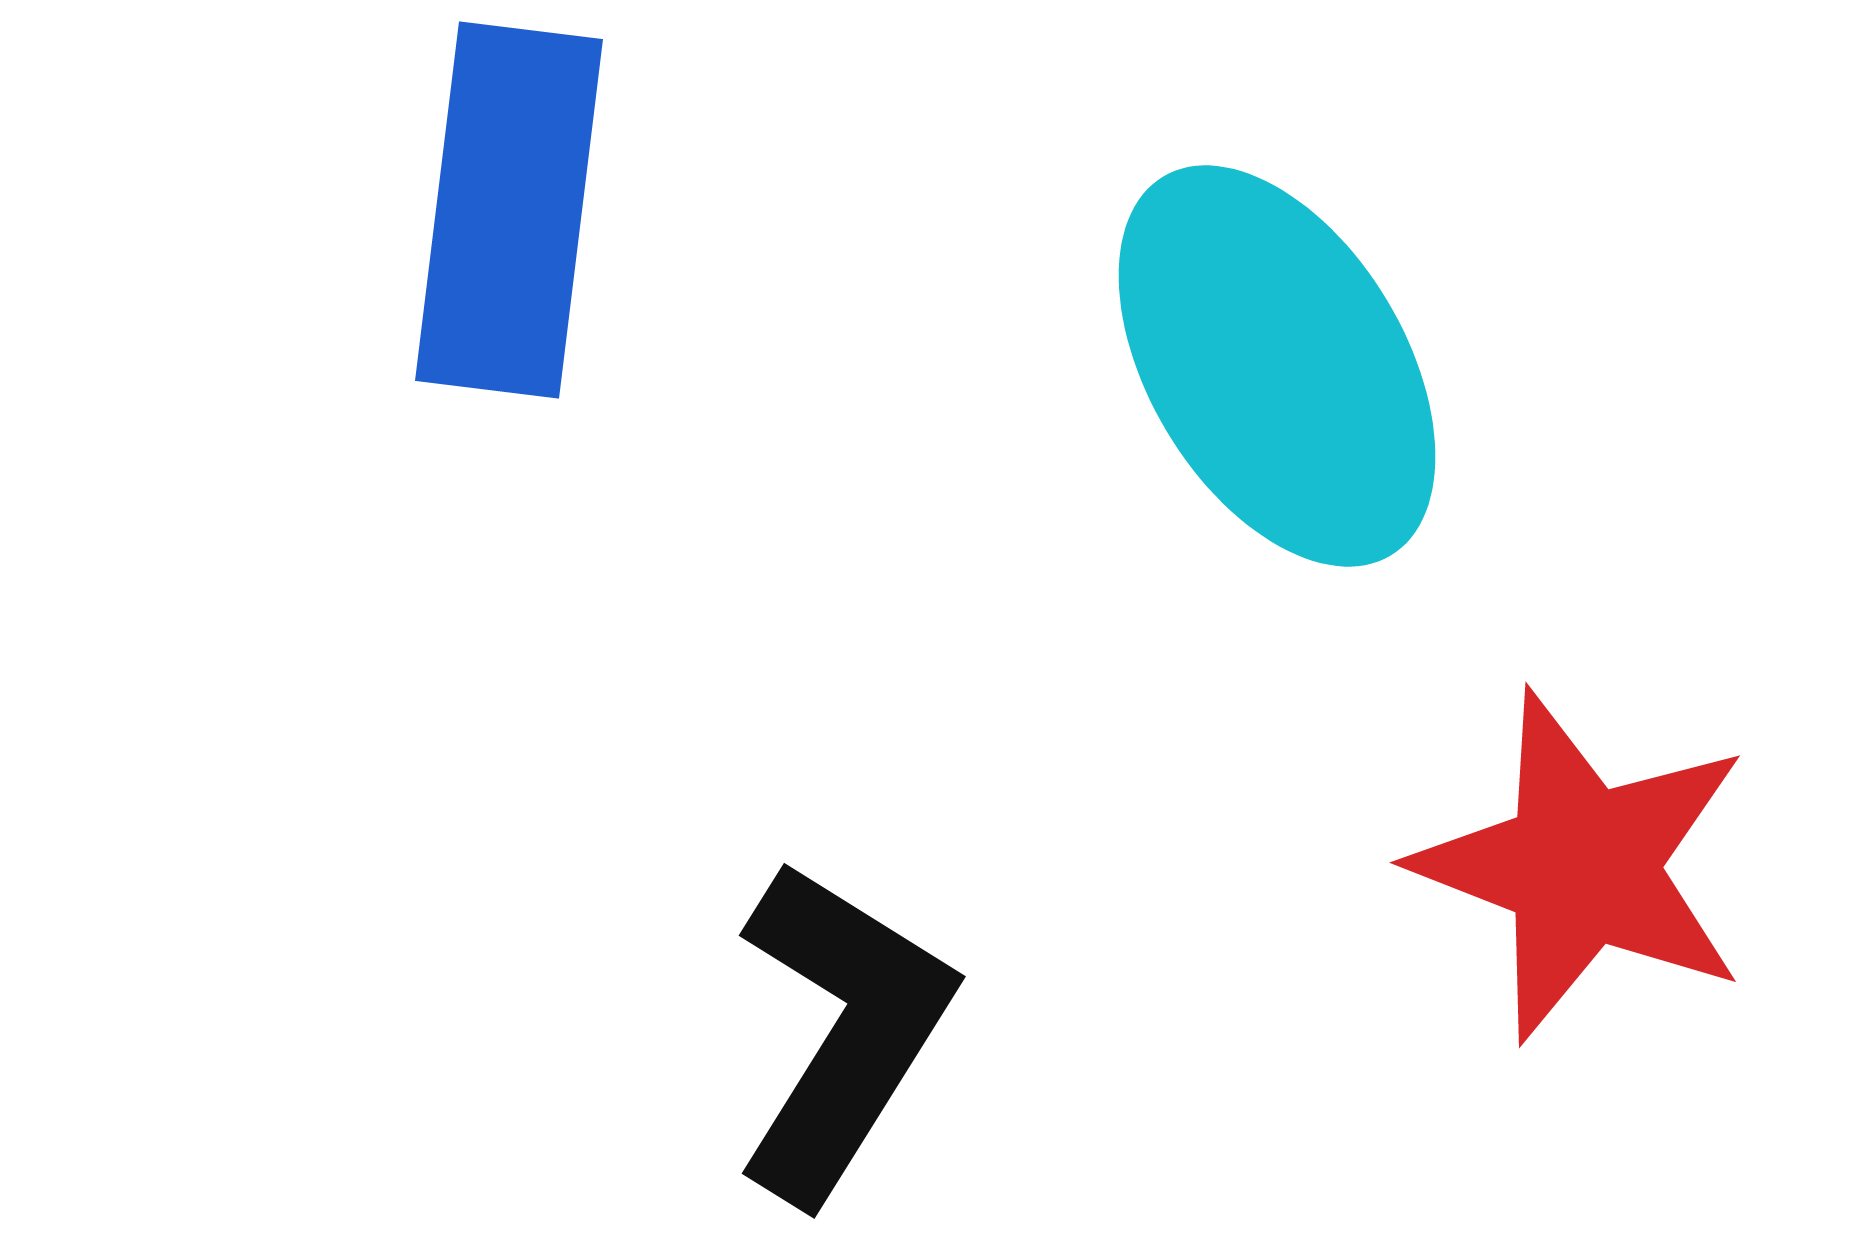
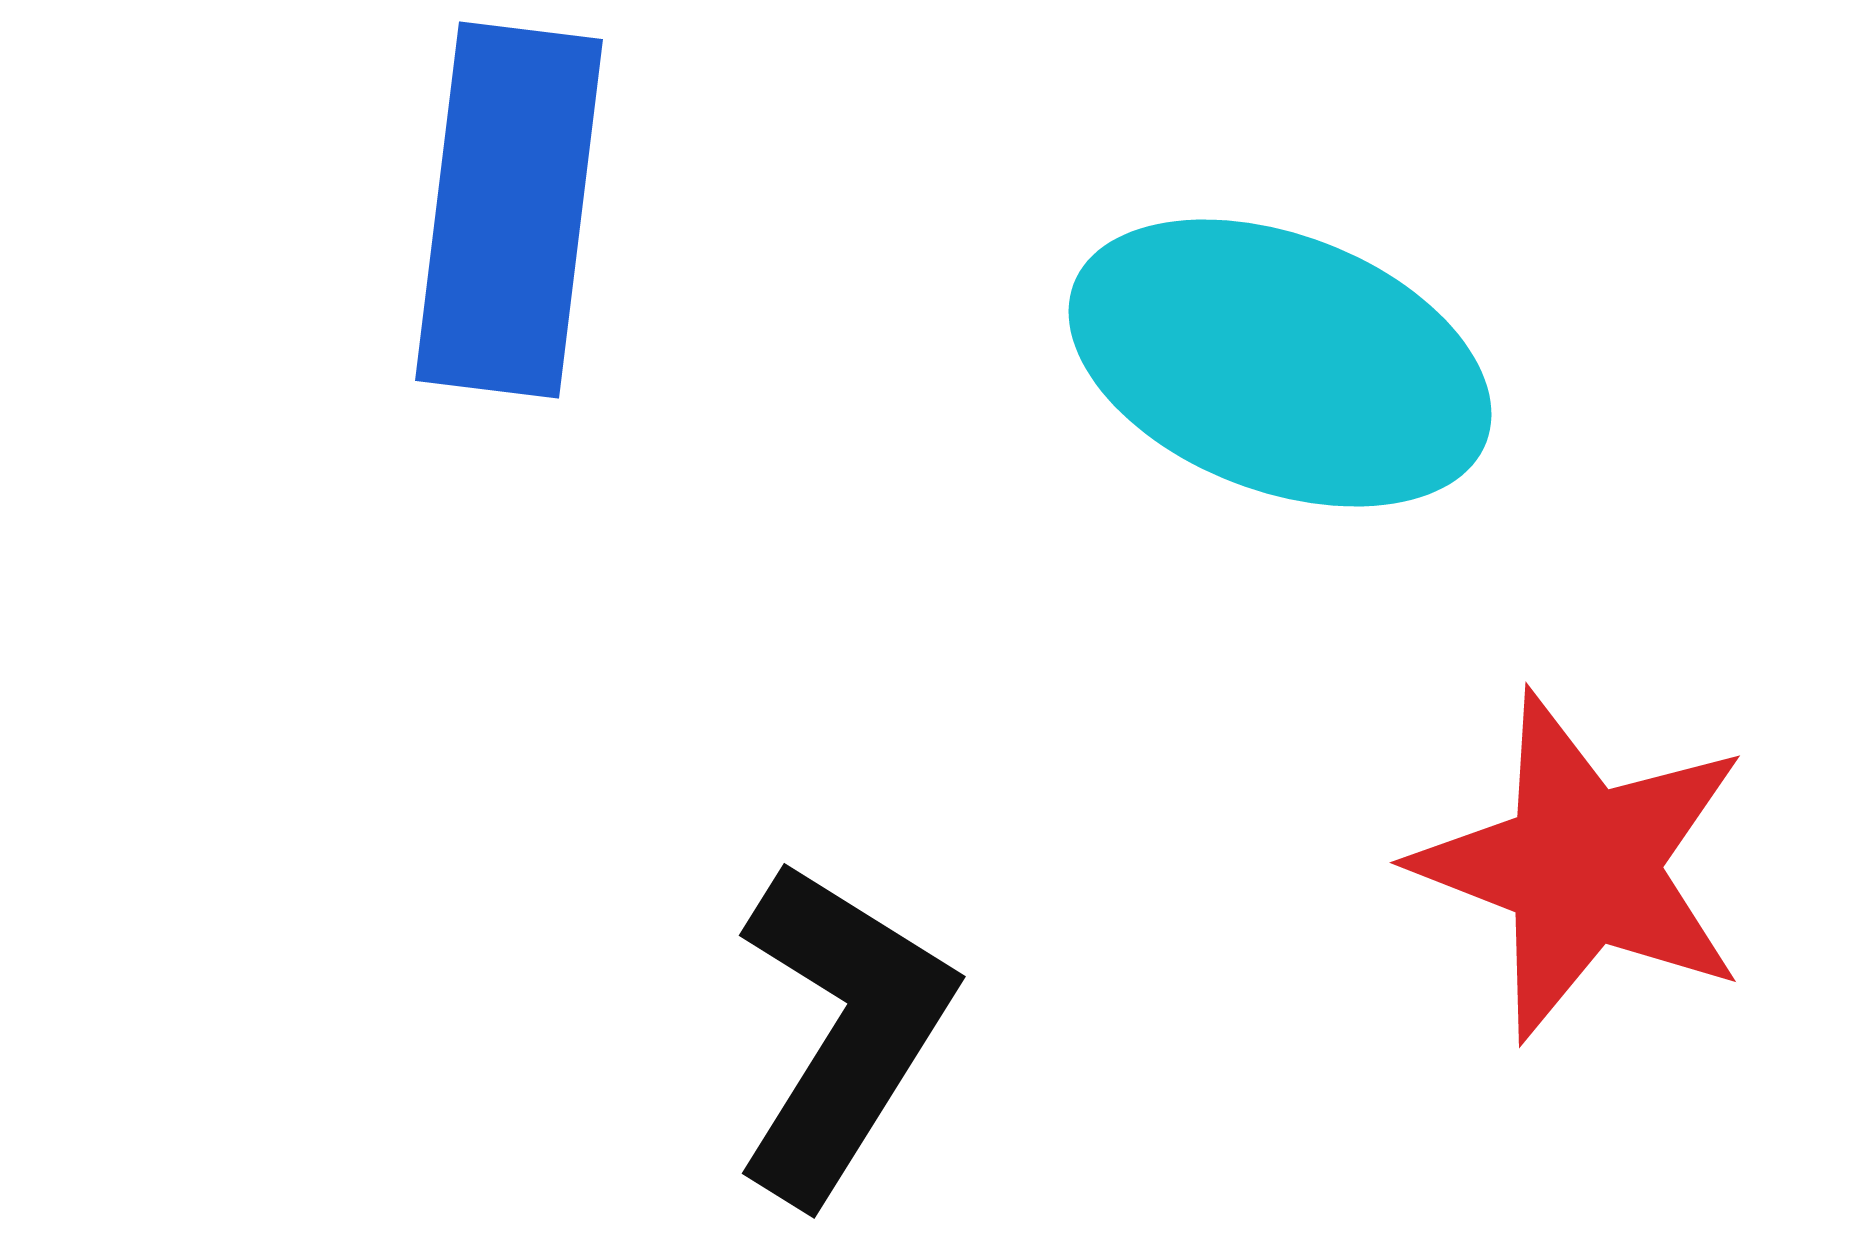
cyan ellipse: moved 3 px right, 3 px up; rotated 38 degrees counterclockwise
